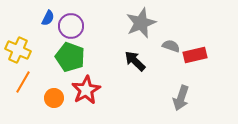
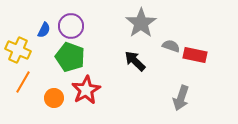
blue semicircle: moved 4 px left, 12 px down
gray star: rotated 12 degrees counterclockwise
red rectangle: rotated 25 degrees clockwise
